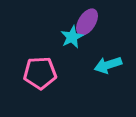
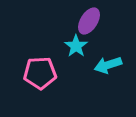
purple ellipse: moved 2 px right, 1 px up
cyan star: moved 4 px right, 9 px down; rotated 10 degrees counterclockwise
